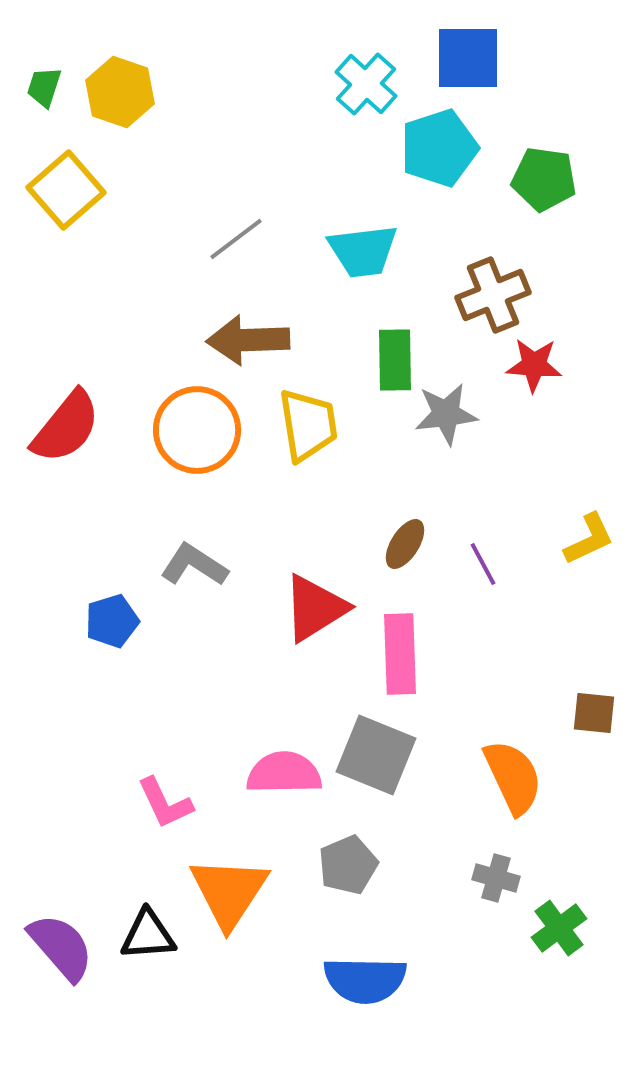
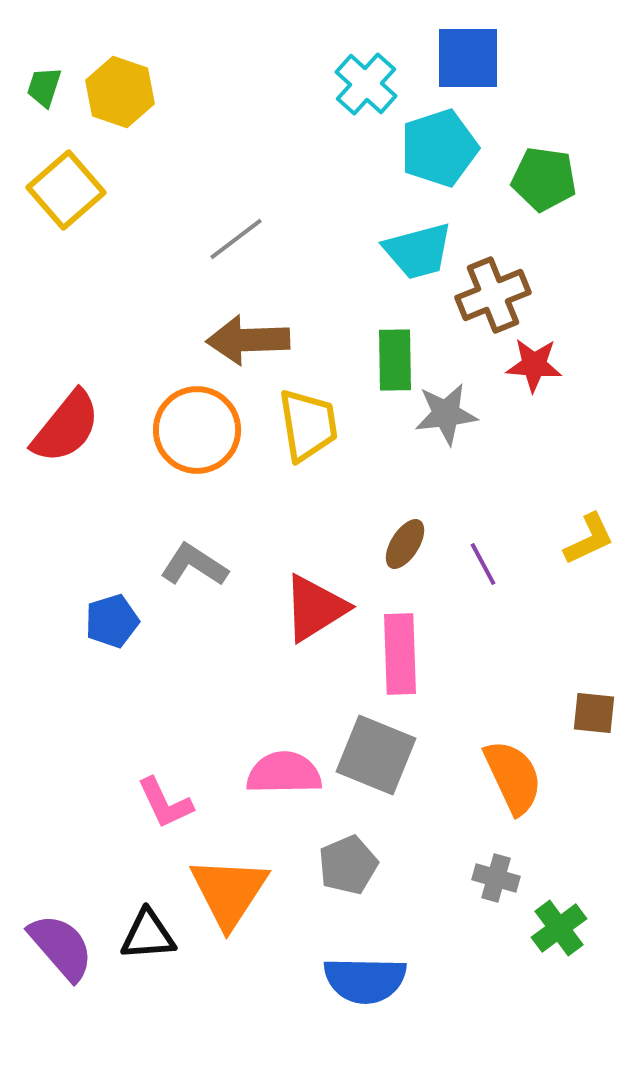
cyan trapezoid: moved 55 px right; rotated 8 degrees counterclockwise
